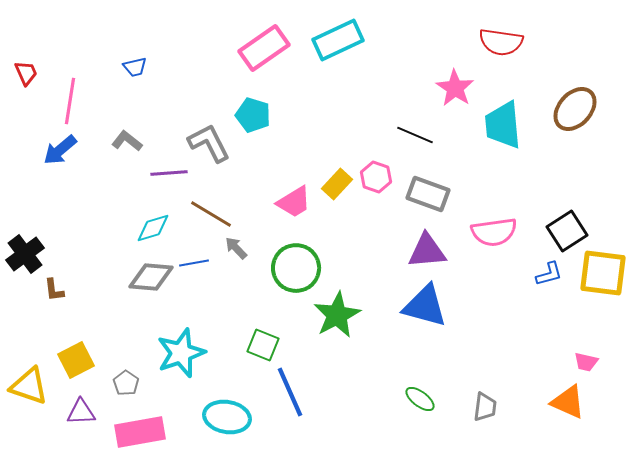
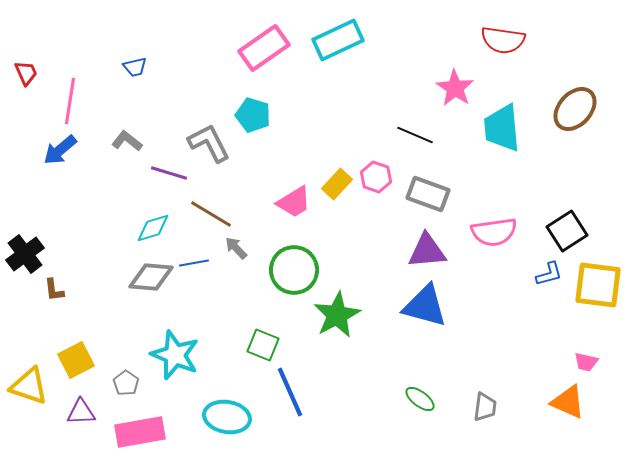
red semicircle at (501, 42): moved 2 px right, 2 px up
cyan trapezoid at (503, 125): moved 1 px left, 3 px down
purple line at (169, 173): rotated 21 degrees clockwise
green circle at (296, 268): moved 2 px left, 2 px down
yellow square at (603, 273): moved 5 px left, 12 px down
cyan star at (181, 353): moved 6 px left, 2 px down; rotated 30 degrees counterclockwise
